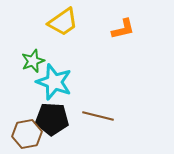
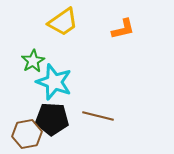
green star: rotated 10 degrees counterclockwise
